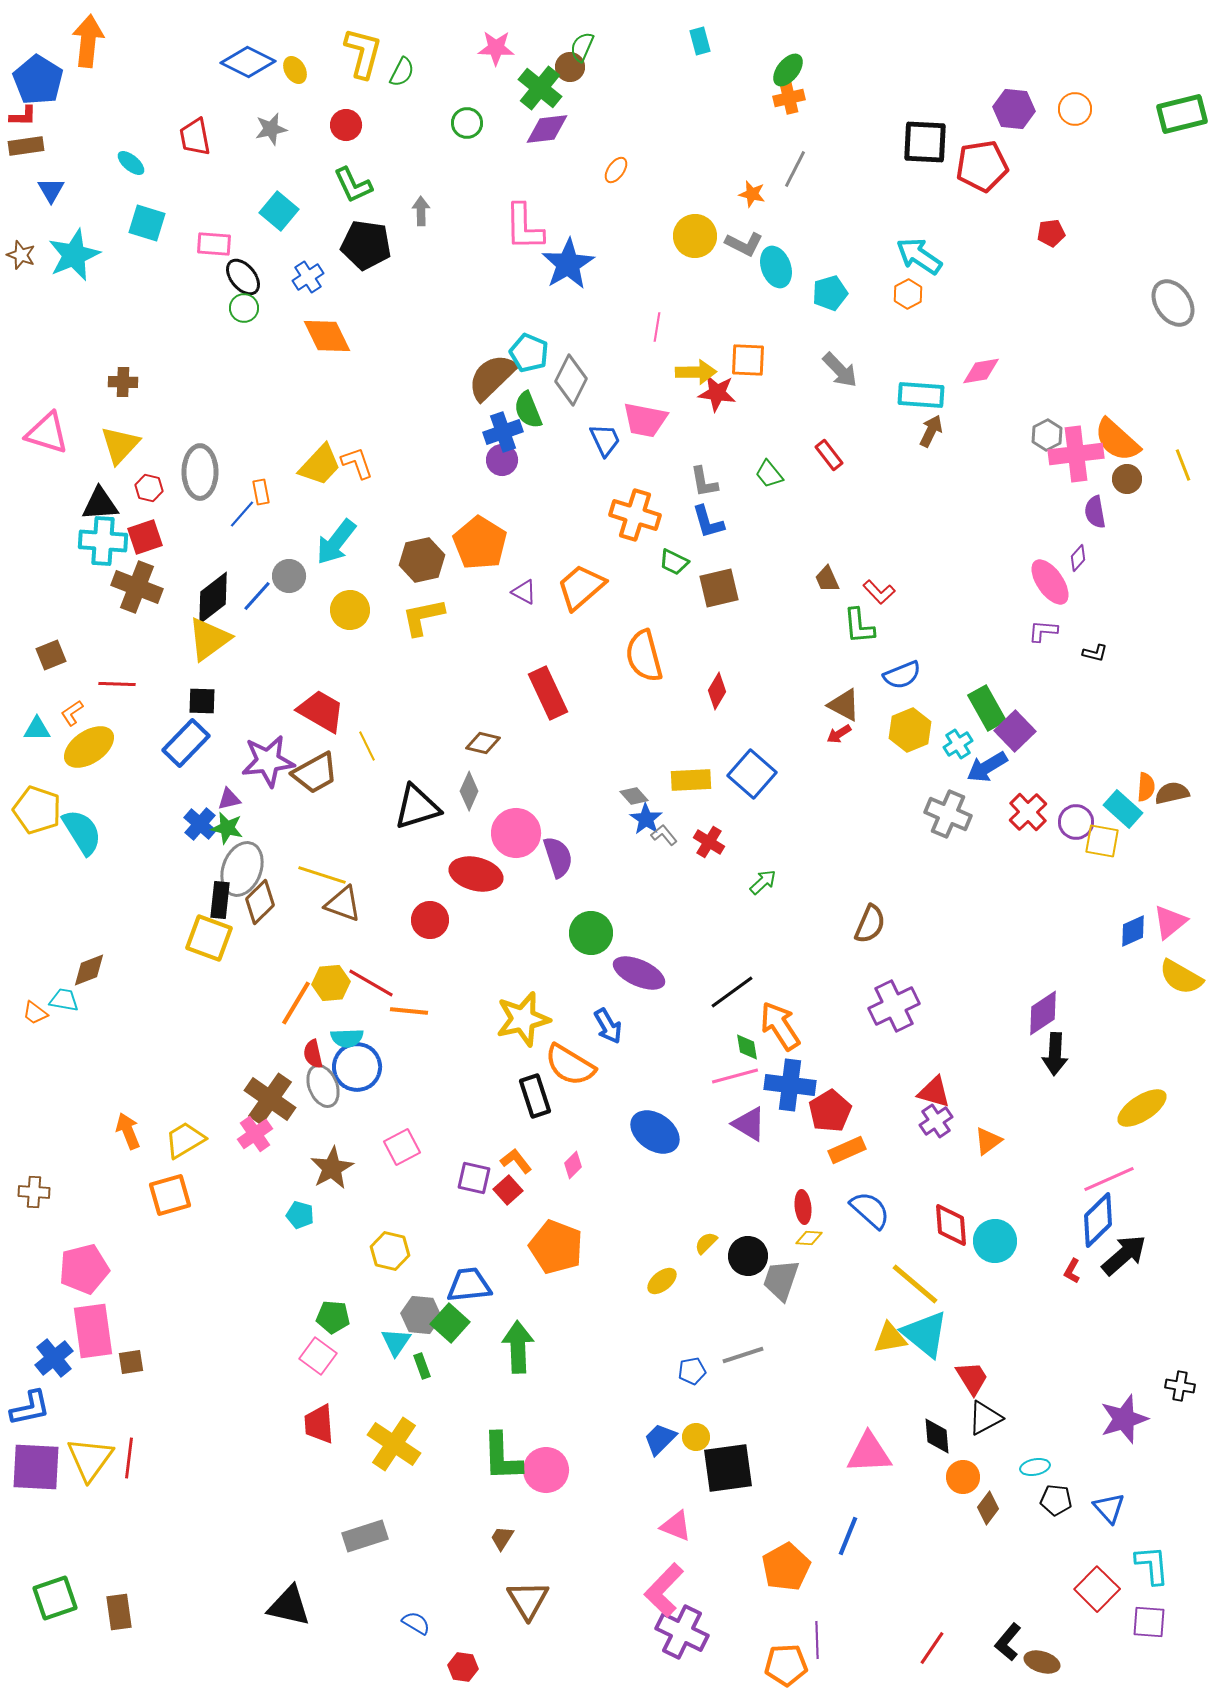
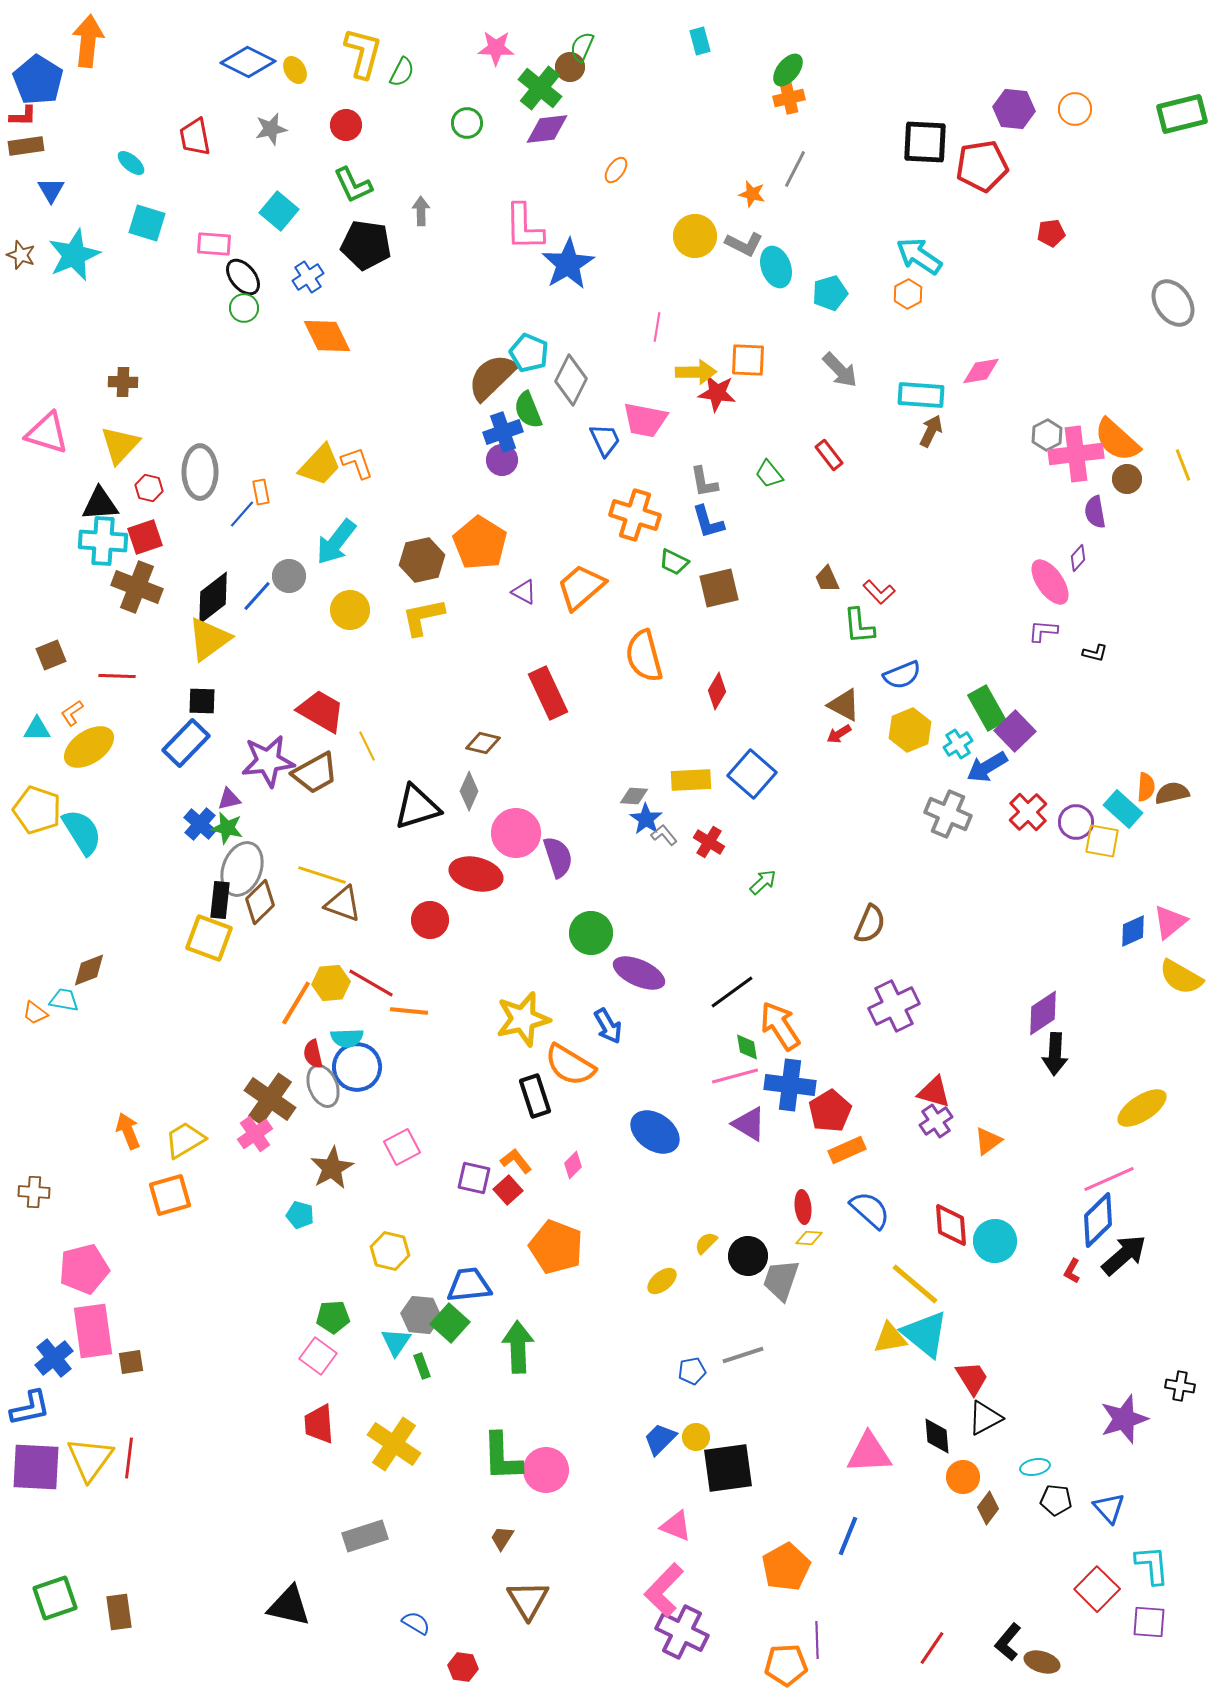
red line at (117, 684): moved 8 px up
gray diamond at (634, 796): rotated 44 degrees counterclockwise
green pentagon at (333, 1317): rotated 8 degrees counterclockwise
